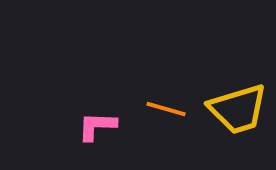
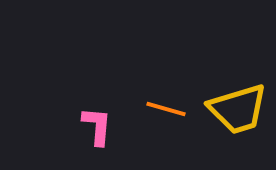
pink L-shape: rotated 93 degrees clockwise
